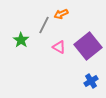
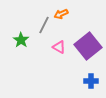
blue cross: rotated 32 degrees clockwise
